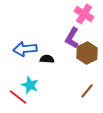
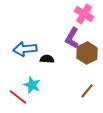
cyan star: moved 2 px right
